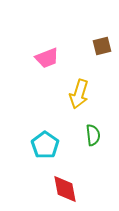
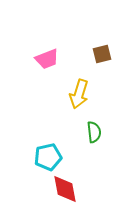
brown square: moved 8 px down
pink trapezoid: moved 1 px down
green semicircle: moved 1 px right, 3 px up
cyan pentagon: moved 3 px right, 12 px down; rotated 24 degrees clockwise
